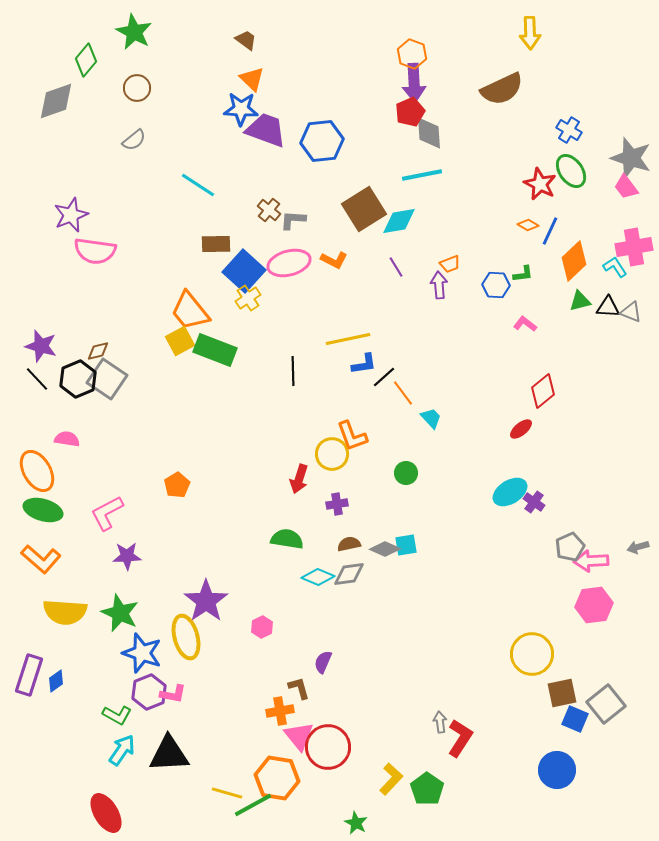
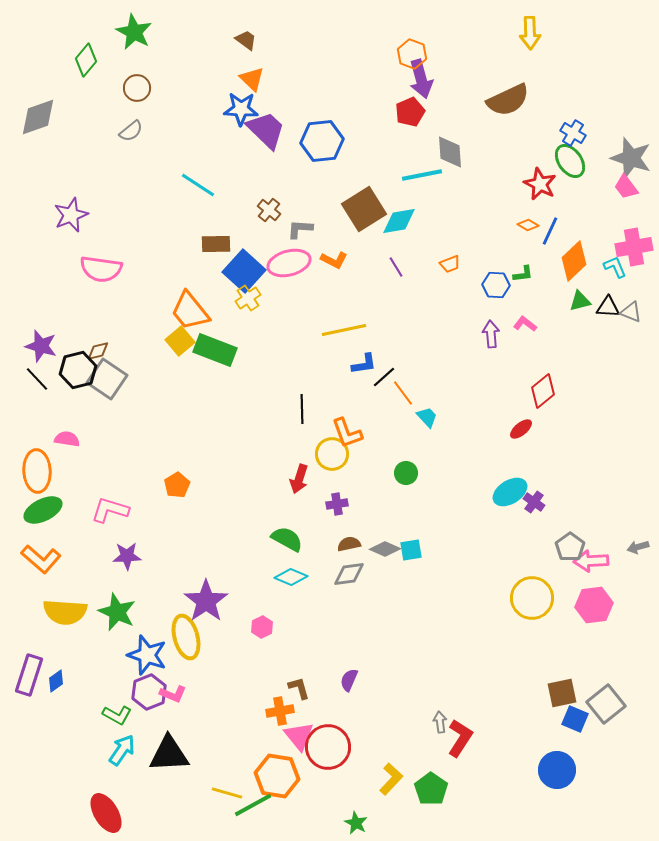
purple arrow at (414, 83): moved 7 px right, 4 px up; rotated 12 degrees counterclockwise
brown semicircle at (502, 89): moved 6 px right, 11 px down
gray diamond at (56, 101): moved 18 px left, 16 px down
purple trapezoid at (266, 130): rotated 24 degrees clockwise
blue cross at (569, 130): moved 4 px right, 3 px down
gray diamond at (429, 133): moved 21 px right, 19 px down
gray semicircle at (134, 140): moved 3 px left, 9 px up
green ellipse at (571, 171): moved 1 px left, 10 px up
gray L-shape at (293, 220): moved 7 px right, 9 px down
pink semicircle at (95, 251): moved 6 px right, 18 px down
cyan L-shape at (615, 267): rotated 10 degrees clockwise
purple arrow at (439, 285): moved 52 px right, 49 px down
yellow line at (348, 339): moved 4 px left, 9 px up
yellow square at (180, 341): rotated 12 degrees counterclockwise
black line at (293, 371): moved 9 px right, 38 px down
black hexagon at (78, 379): moved 9 px up; rotated 9 degrees clockwise
cyan trapezoid at (431, 418): moved 4 px left, 1 px up
orange L-shape at (352, 436): moved 5 px left, 3 px up
orange ellipse at (37, 471): rotated 27 degrees clockwise
green ellipse at (43, 510): rotated 42 degrees counterclockwise
pink L-shape at (107, 513): moved 3 px right, 3 px up; rotated 45 degrees clockwise
green semicircle at (287, 539): rotated 20 degrees clockwise
cyan square at (406, 545): moved 5 px right, 5 px down
gray pentagon at (570, 547): rotated 12 degrees counterclockwise
cyan diamond at (318, 577): moved 27 px left
green star at (120, 613): moved 3 px left, 1 px up
blue star at (142, 653): moved 5 px right, 2 px down
yellow circle at (532, 654): moved 56 px up
purple semicircle at (323, 662): moved 26 px right, 18 px down
pink L-shape at (173, 694): rotated 12 degrees clockwise
orange hexagon at (277, 778): moved 2 px up
green pentagon at (427, 789): moved 4 px right
